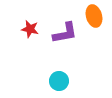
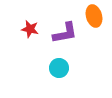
cyan circle: moved 13 px up
